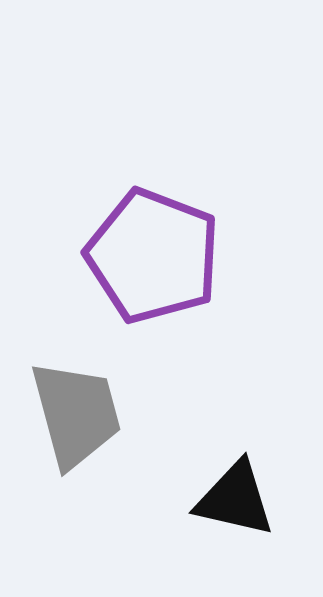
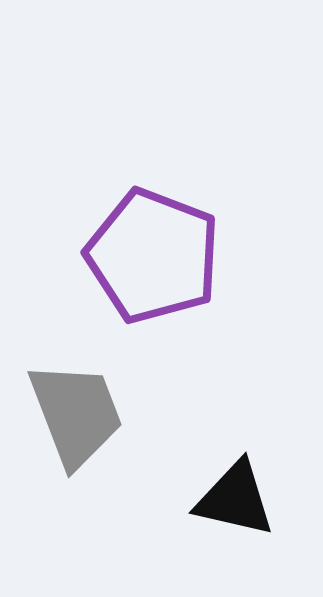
gray trapezoid: rotated 6 degrees counterclockwise
